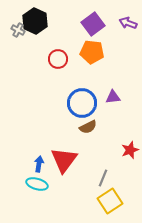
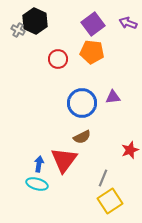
brown semicircle: moved 6 px left, 10 px down
